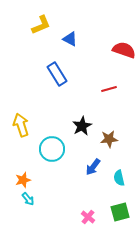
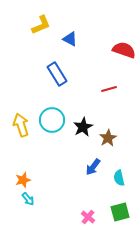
black star: moved 1 px right, 1 px down
brown star: moved 1 px left, 1 px up; rotated 24 degrees counterclockwise
cyan circle: moved 29 px up
